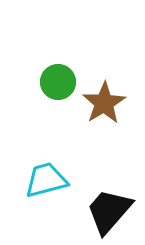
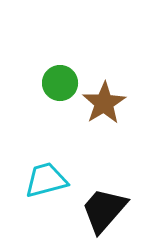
green circle: moved 2 px right, 1 px down
black trapezoid: moved 5 px left, 1 px up
